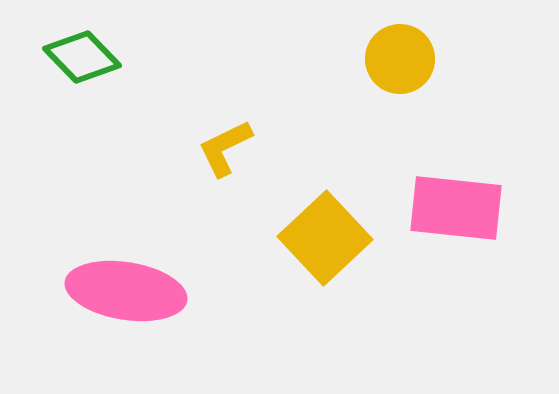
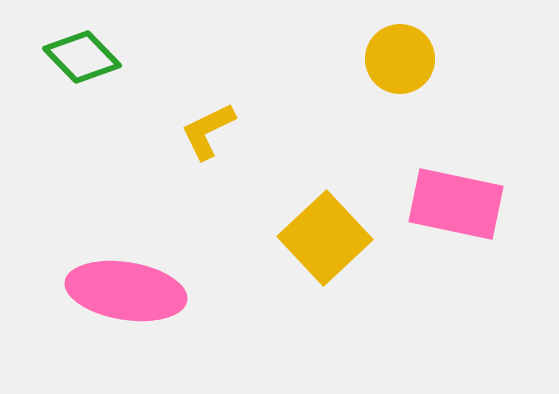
yellow L-shape: moved 17 px left, 17 px up
pink rectangle: moved 4 px up; rotated 6 degrees clockwise
